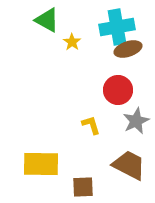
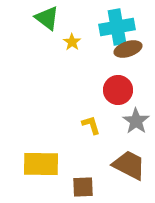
green triangle: moved 2 px up; rotated 8 degrees clockwise
gray star: rotated 12 degrees counterclockwise
